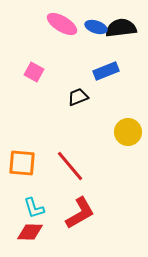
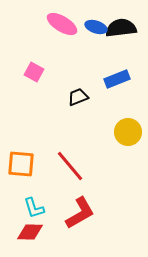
blue rectangle: moved 11 px right, 8 px down
orange square: moved 1 px left, 1 px down
